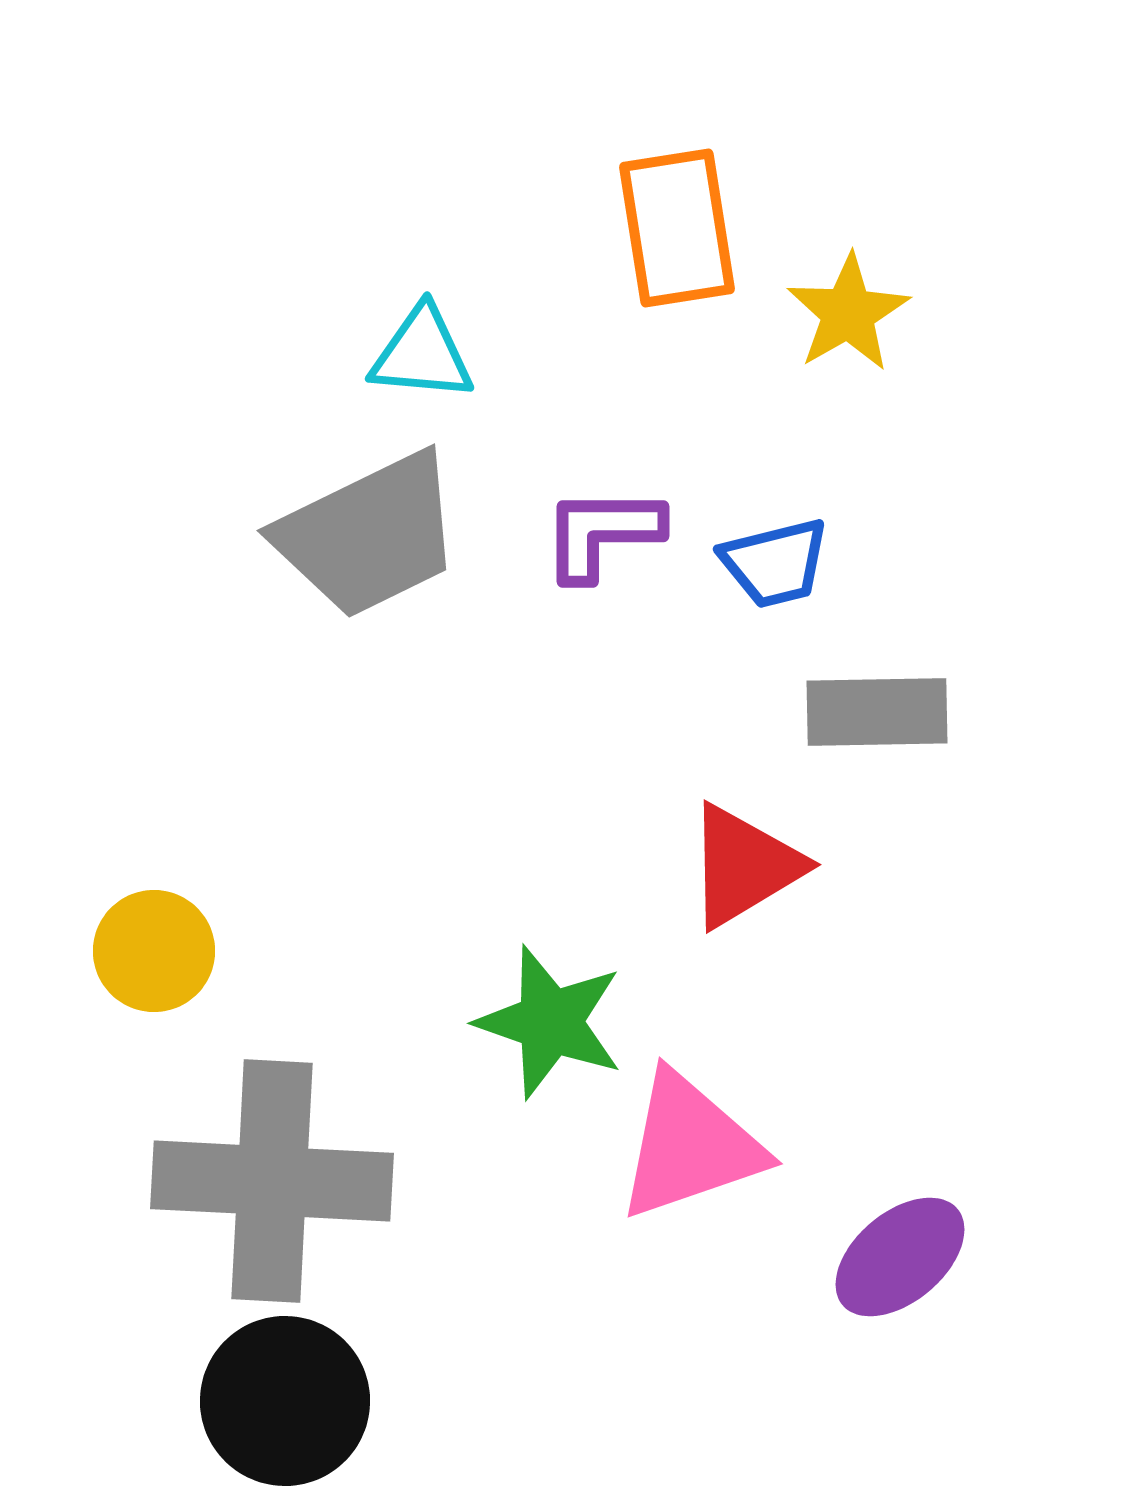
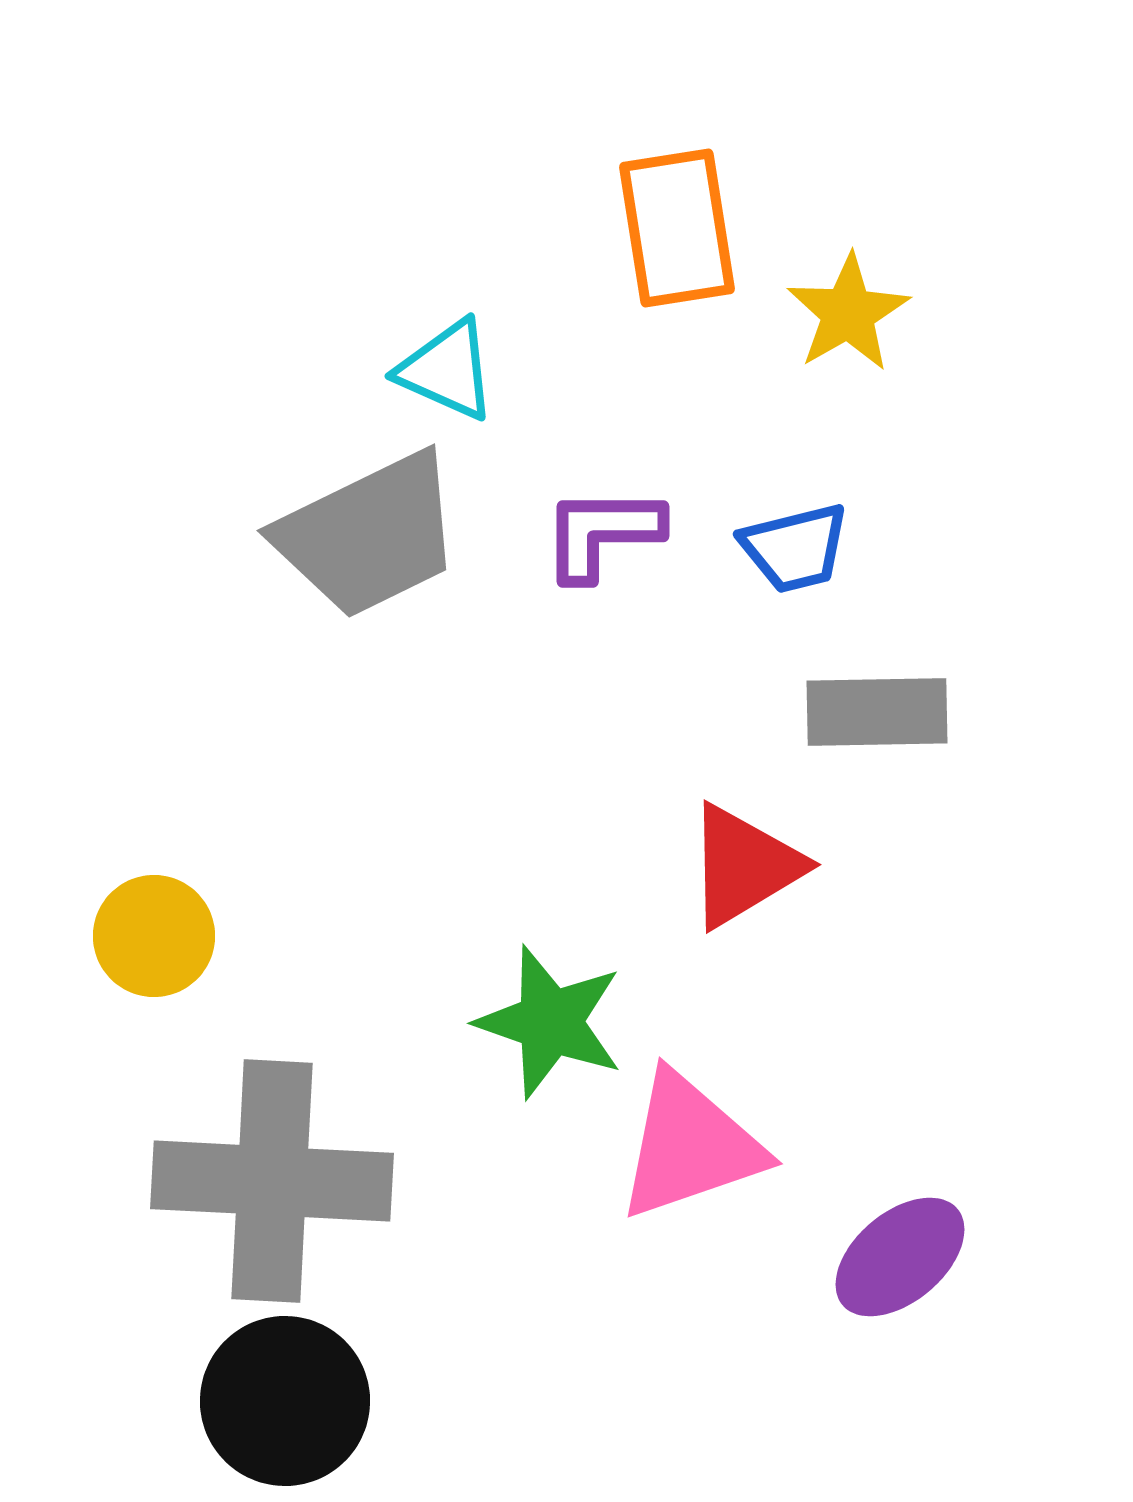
cyan triangle: moved 25 px right, 16 px down; rotated 19 degrees clockwise
blue trapezoid: moved 20 px right, 15 px up
yellow circle: moved 15 px up
